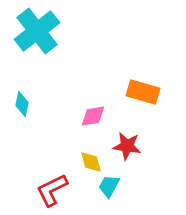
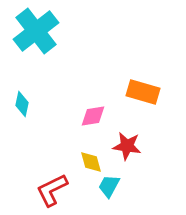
cyan cross: moved 1 px left
